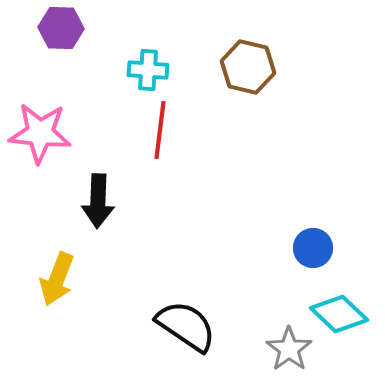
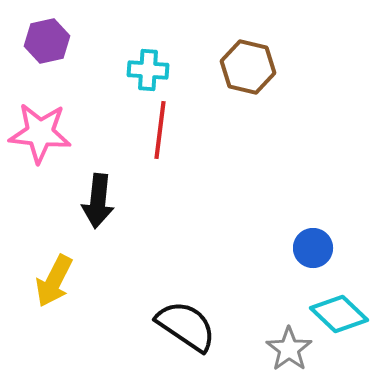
purple hexagon: moved 14 px left, 13 px down; rotated 15 degrees counterclockwise
black arrow: rotated 4 degrees clockwise
yellow arrow: moved 3 px left, 2 px down; rotated 6 degrees clockwise
